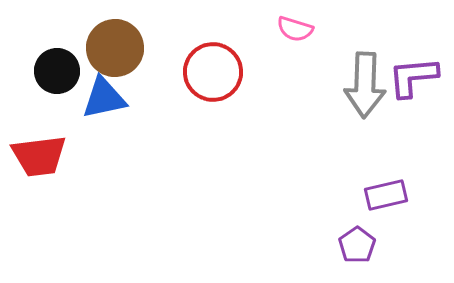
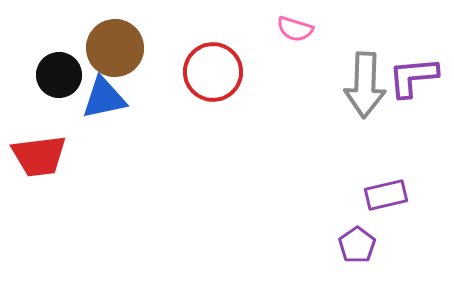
black circle: moved 2 px right, 4 px down
